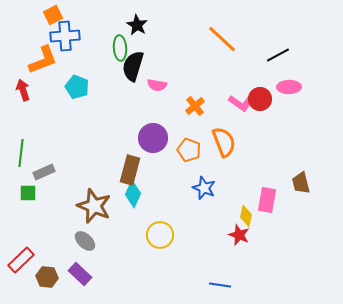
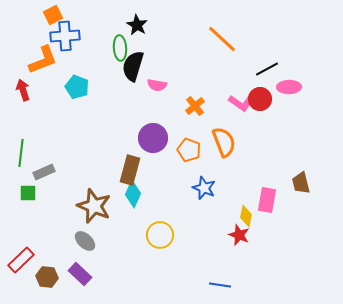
black line: moved 11 px left, 14 px down
